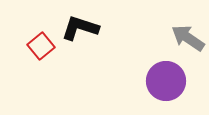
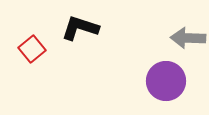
gray arrow: rotated 32 degrees counterclockwise
red square: moved 9 px left, 3 px down
